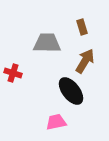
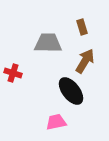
gray trapezoid: moved 1 px right
